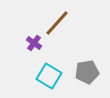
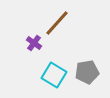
cyan square: moved 5 px right, 1 px up
